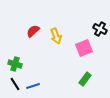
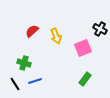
red semicircle: moved 1 px left
pink square: moved 1 px left
green cross: moved 9 px right, 1 px up
blue line: moved 2 px right, 5 px up
